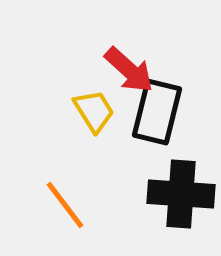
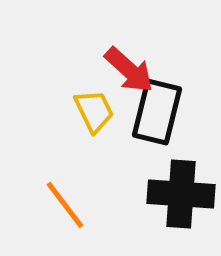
yellow trapezoid: rotated 6 degrees clockwise
